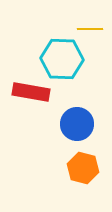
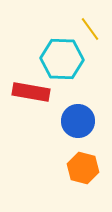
yellow line: rotated 55 degrees clockwise
blue circle: moved 1 px right, 3 px up
